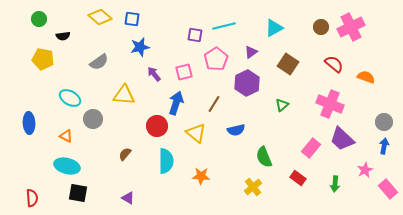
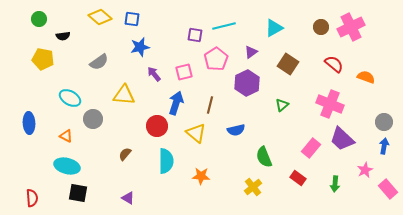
brown line at (214, 104): moved 4 px left, 1 px down; rotated 18 degrees counterclockwise
